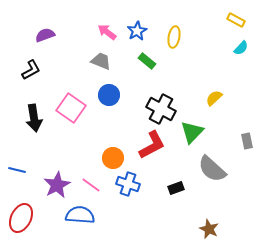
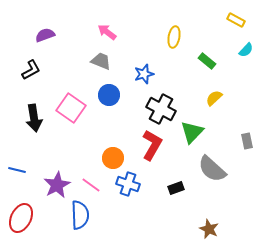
blue star: moved 7 px right, 43 px down; rotated 12 degrees clockwise
cyan semicircle: moved 5 px right, 2 px down
green rectangle: moved 60 px right
red L-shape: rotated 32 degrees counterclockwise
blue semicircle: rotated 84 degrees clockwise
